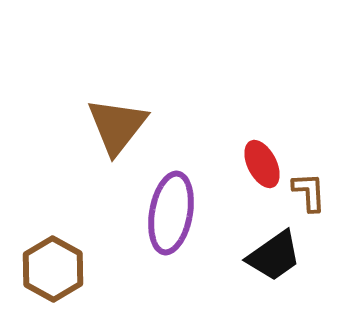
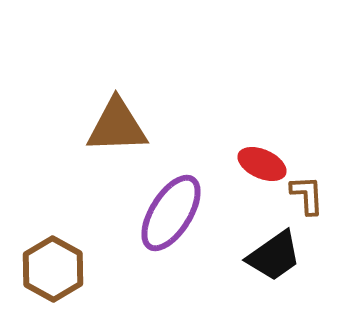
brown triangle: rotated 50 degrees clockwise
red ellipse: rotated 39 degrees counterclockwise
brown L-shape: moved 2 px left, 3 px down
purple ellipse: rotated 22 degrees clockwise
